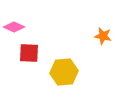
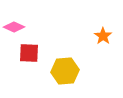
orange star: rotated 24 degrees clockwise
yellow hexagon: moved 1 px right, 1 px up
